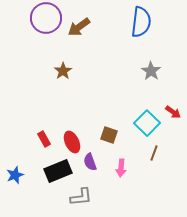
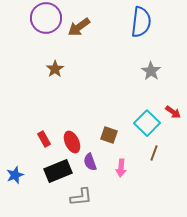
brown star: moved 8 px left, 2 px up
